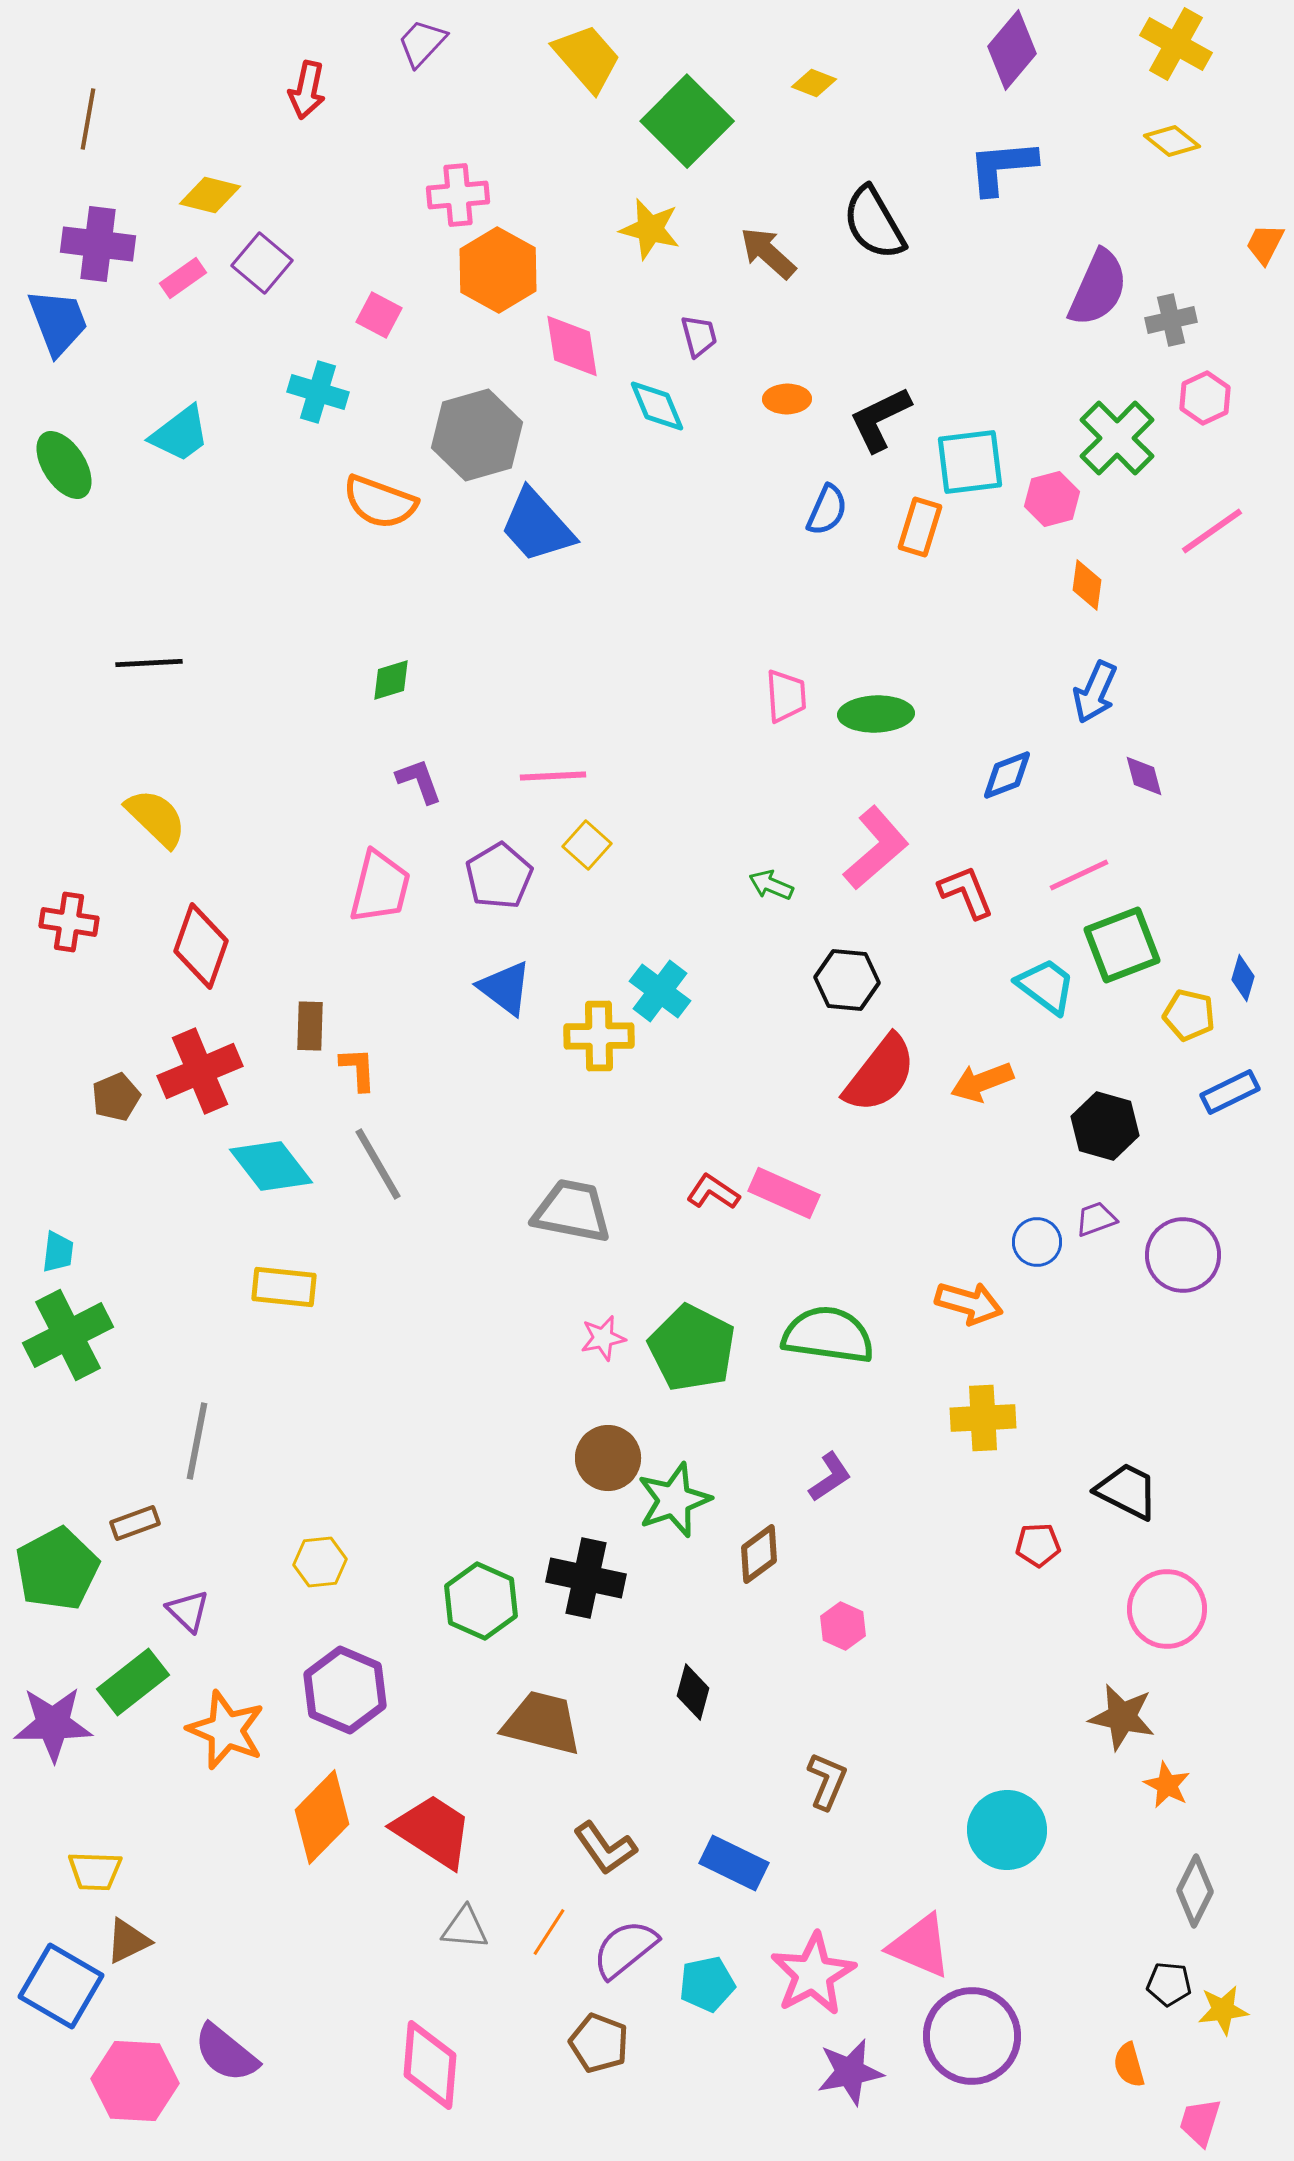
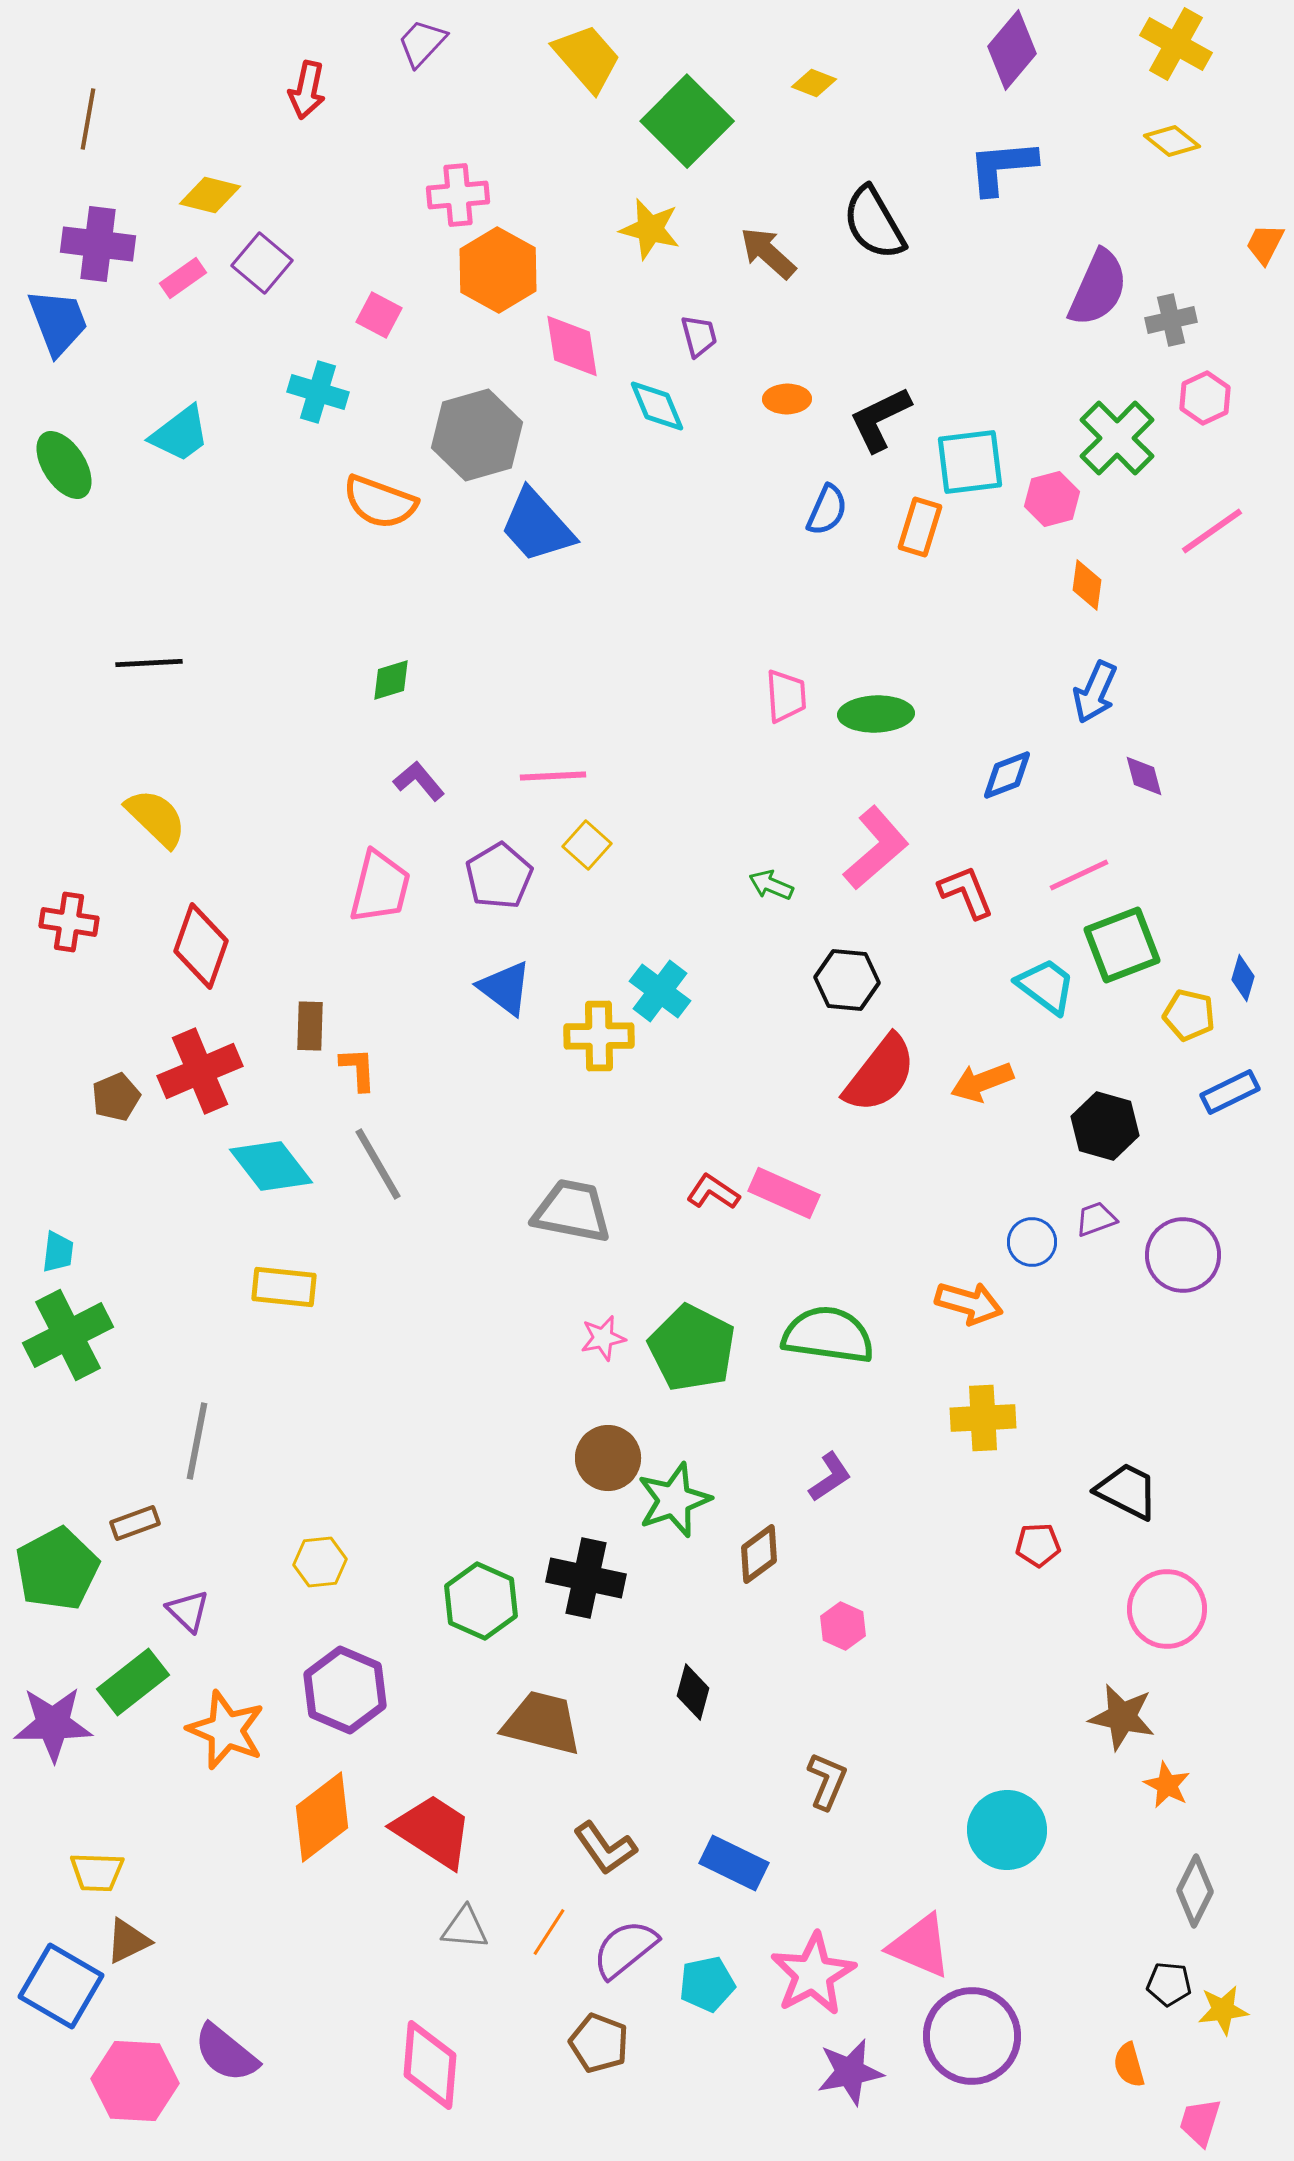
purple L-shape at (419, 781): rotated 20 degrees counterclockwise
blue circle at (1037, 1242): moved 5 px left
orange diamond at (322, 1817): rotated 8 degrees clockwise
yellow trapezoid at (95, 1871): moved 2 px right, 1 px down
